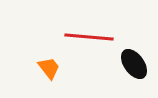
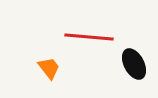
black ellipse: rotated 8 degrees clockwise
